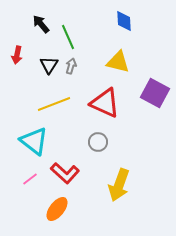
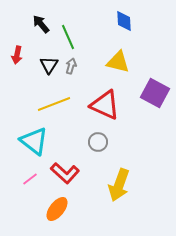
red triangle: moved 2 px down
